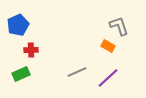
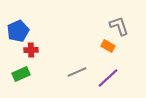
blue pentagon: moved 6 px down
